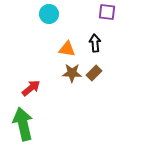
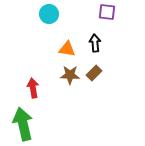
brown star: moved 2 px left, 2 px down
red arrow: moved 2 px right; rotated 60 degrees counterclockwise
